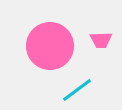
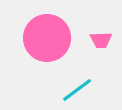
pink circle: moved 3 px left, 8 px up
